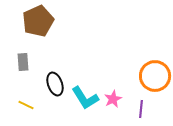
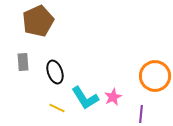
black ellipse: moved 12 px up
pink star: moved 2 px up
yellow line: moved 31 px right, 3 px down
purple line: moved 5 px down
